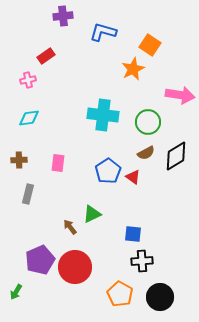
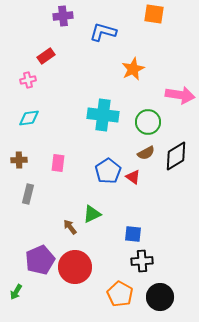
orange square: moved 4 px right, 31 px up; rotated 25 degrees counterclockwise
